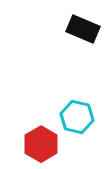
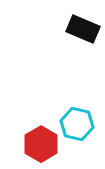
cyan hexagon: moved 7 px down
